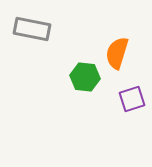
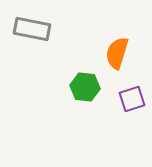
green hexagon: moved 10 px down
